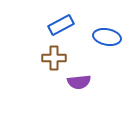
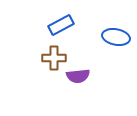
blue ellipse: moved 9 px right
purple semicircle: moved 1 px left, 6 px up
